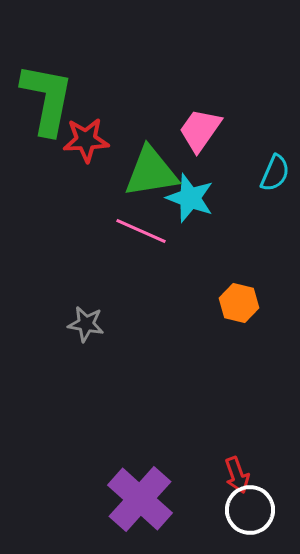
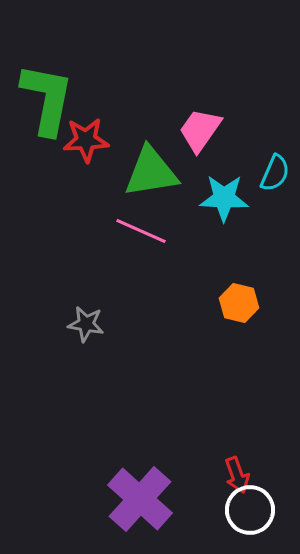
cyan star: moved 34 px right; rotated 18 degrees counterclockwise
